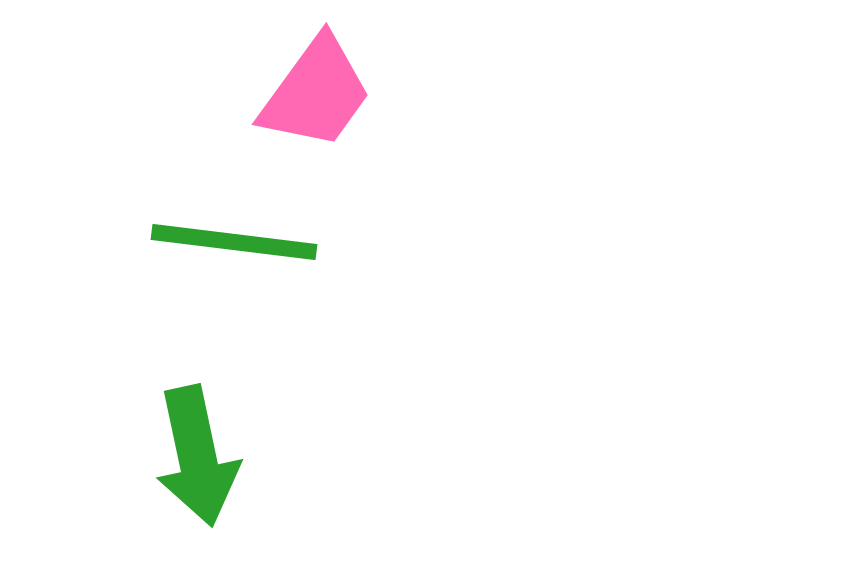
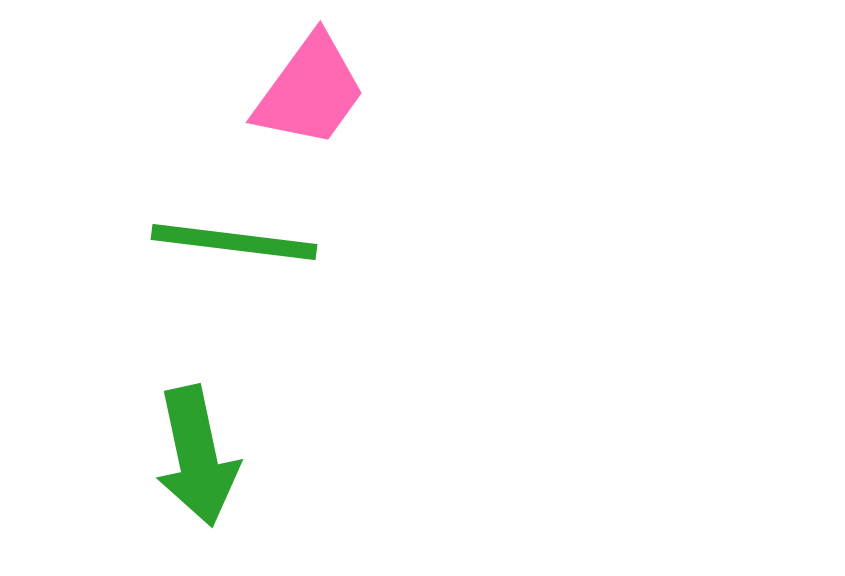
pink trapezoid: moved 6 px left, 2 px up
